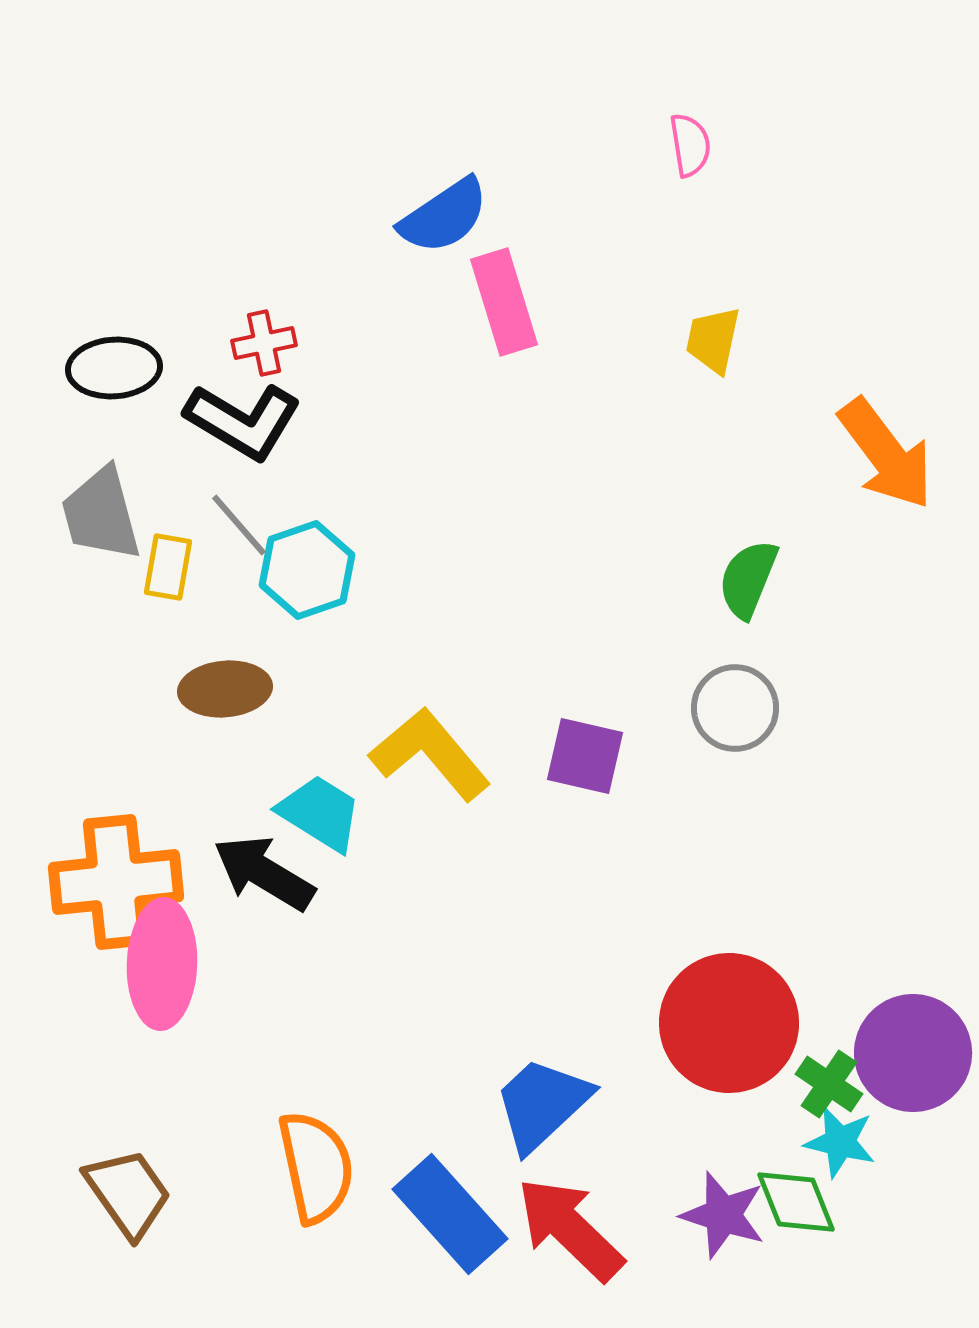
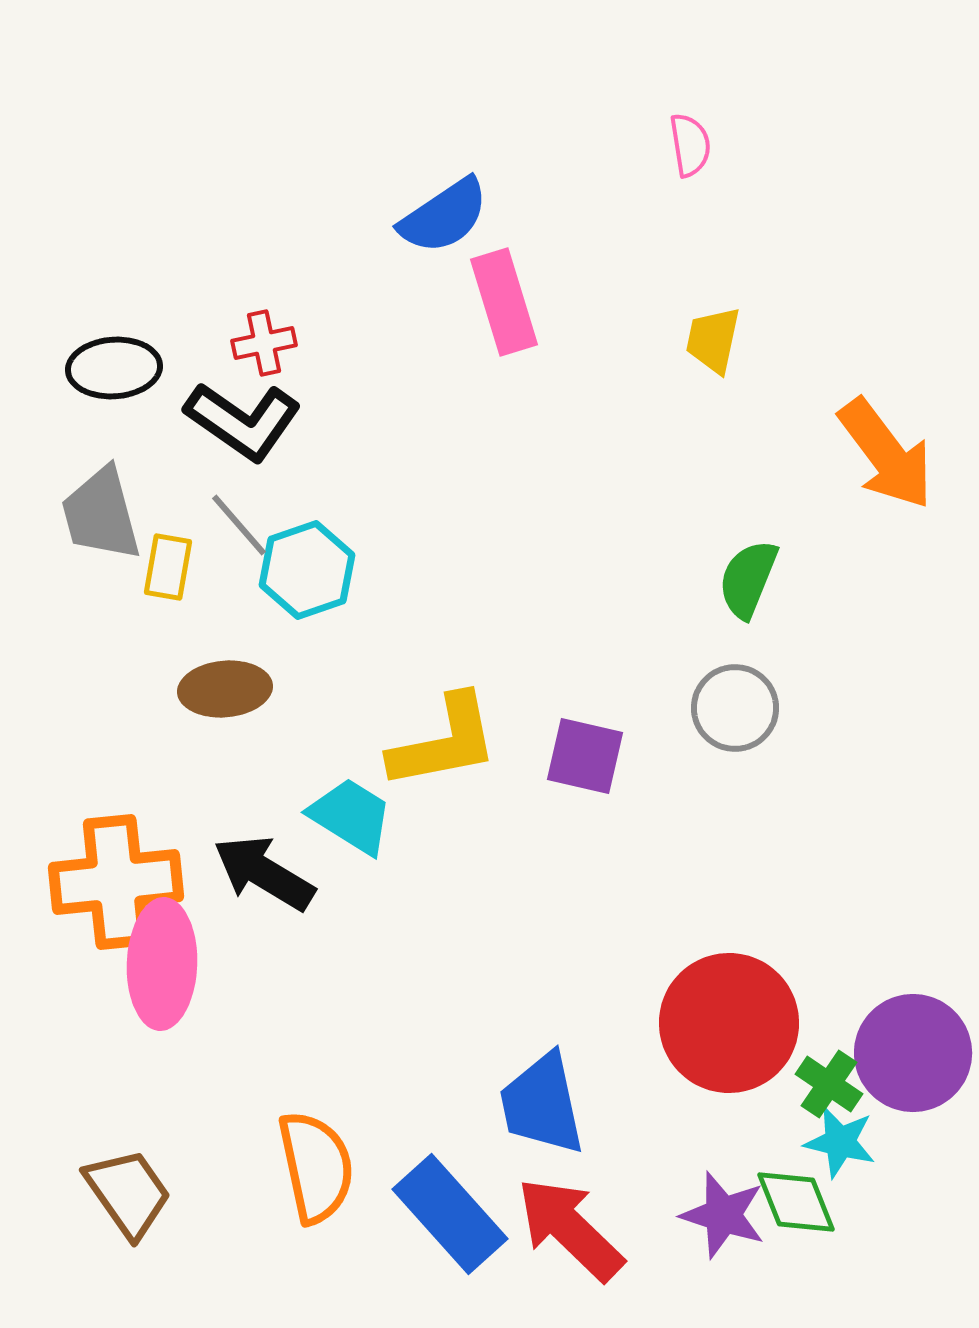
black L-shape: rotated 4 degrees clockwise
yellow L-shape: moved 14 px right, 12 px up; rotated 119 degrees clockwise
cyan trapezoid: moved 31 px right, 3 px down
blue trapezoid: rotated 59 degrees counterclockwise
